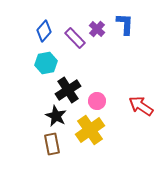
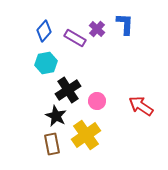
purple rectangle: rotated 15 degrees counterclockwise
yellow cross: moved 4 px left, 5 px down
